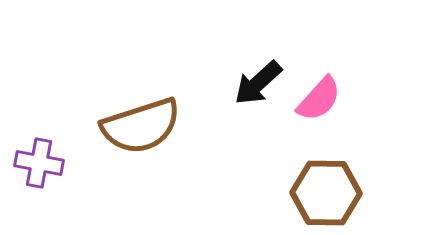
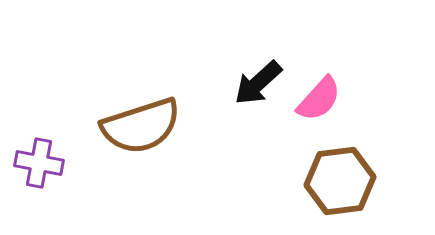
brown hexagon: moved 14 px right, 12 px up; rotated 8 degrees counterclockwise
